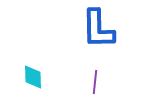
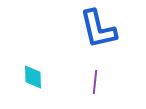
blue L-shape: rotated 12 degrees counterclockwise
